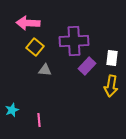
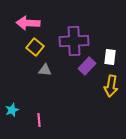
white rectangle: moved 2 px left, 1 px up
